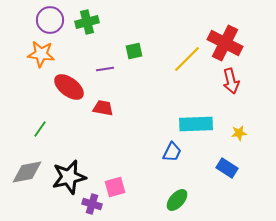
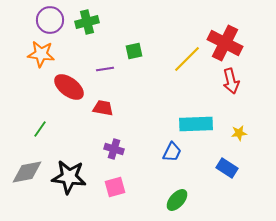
black star: rotated 20 degrees clockwise
purple cross: moved 22 px right, 55 px up
